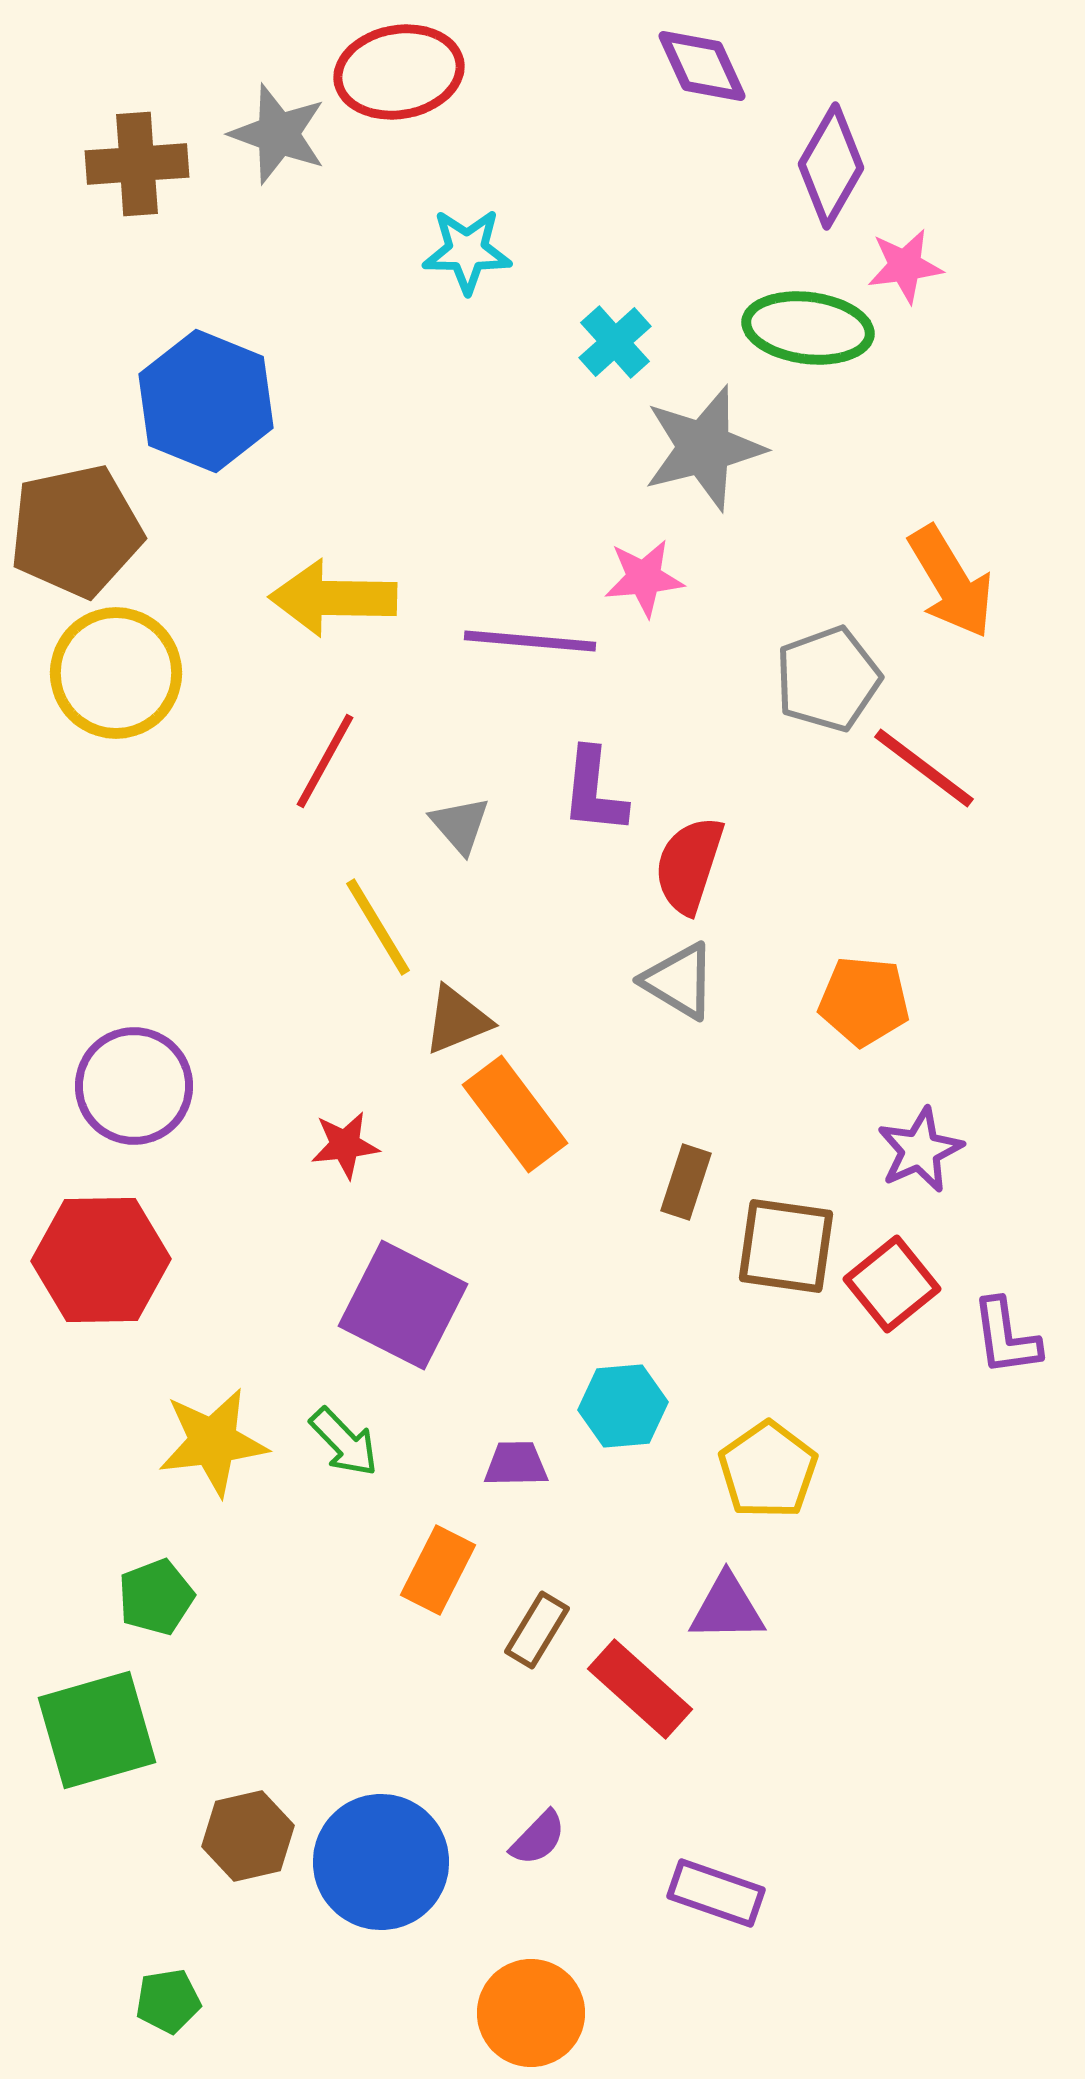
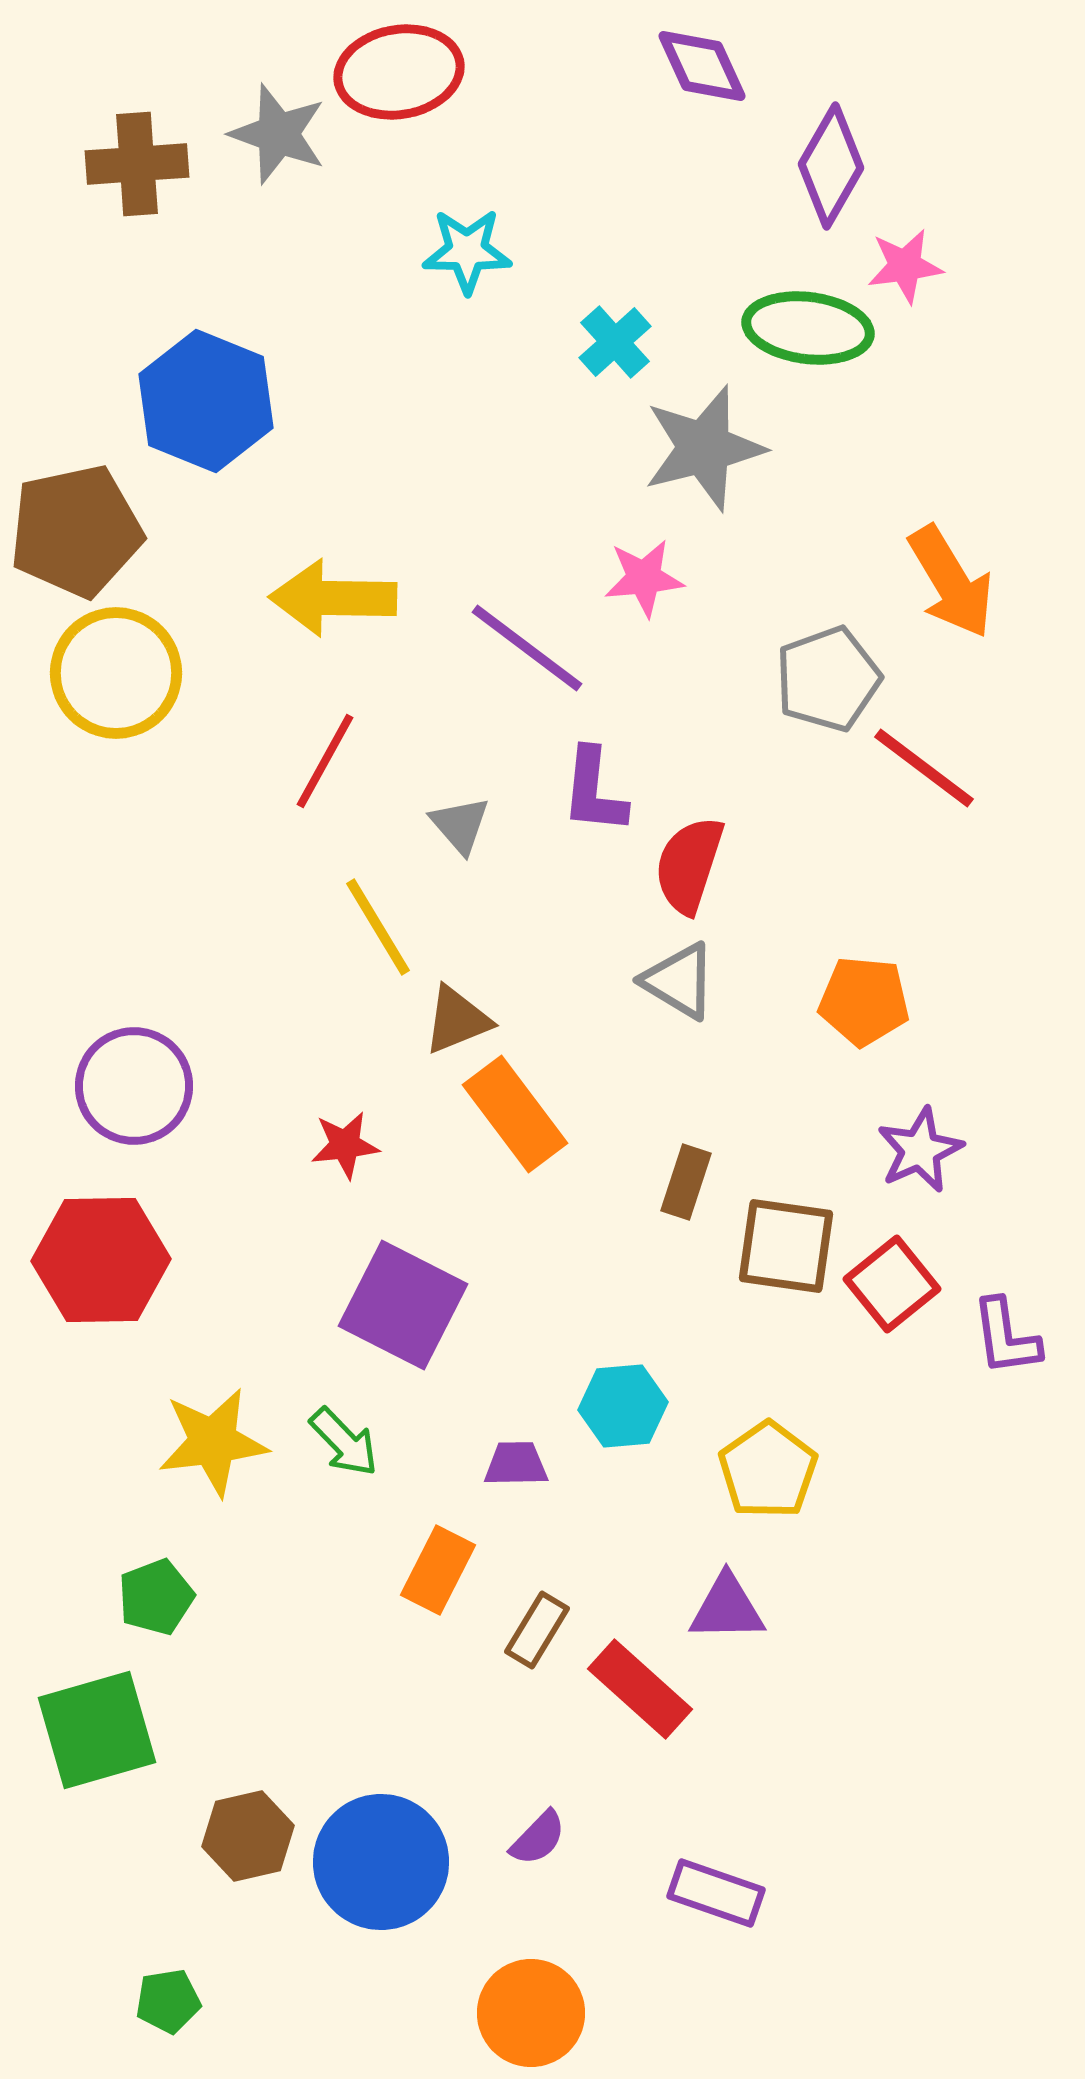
purple line at (530, 641): moved 3 px left, 7 px down; rotated 32 degrees clockwise
